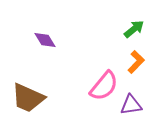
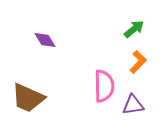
orange L-shape: moved 2 px right
pink semicircle: rotated 40 degrees counterclockwise
purple triangle: moved 2 px right
